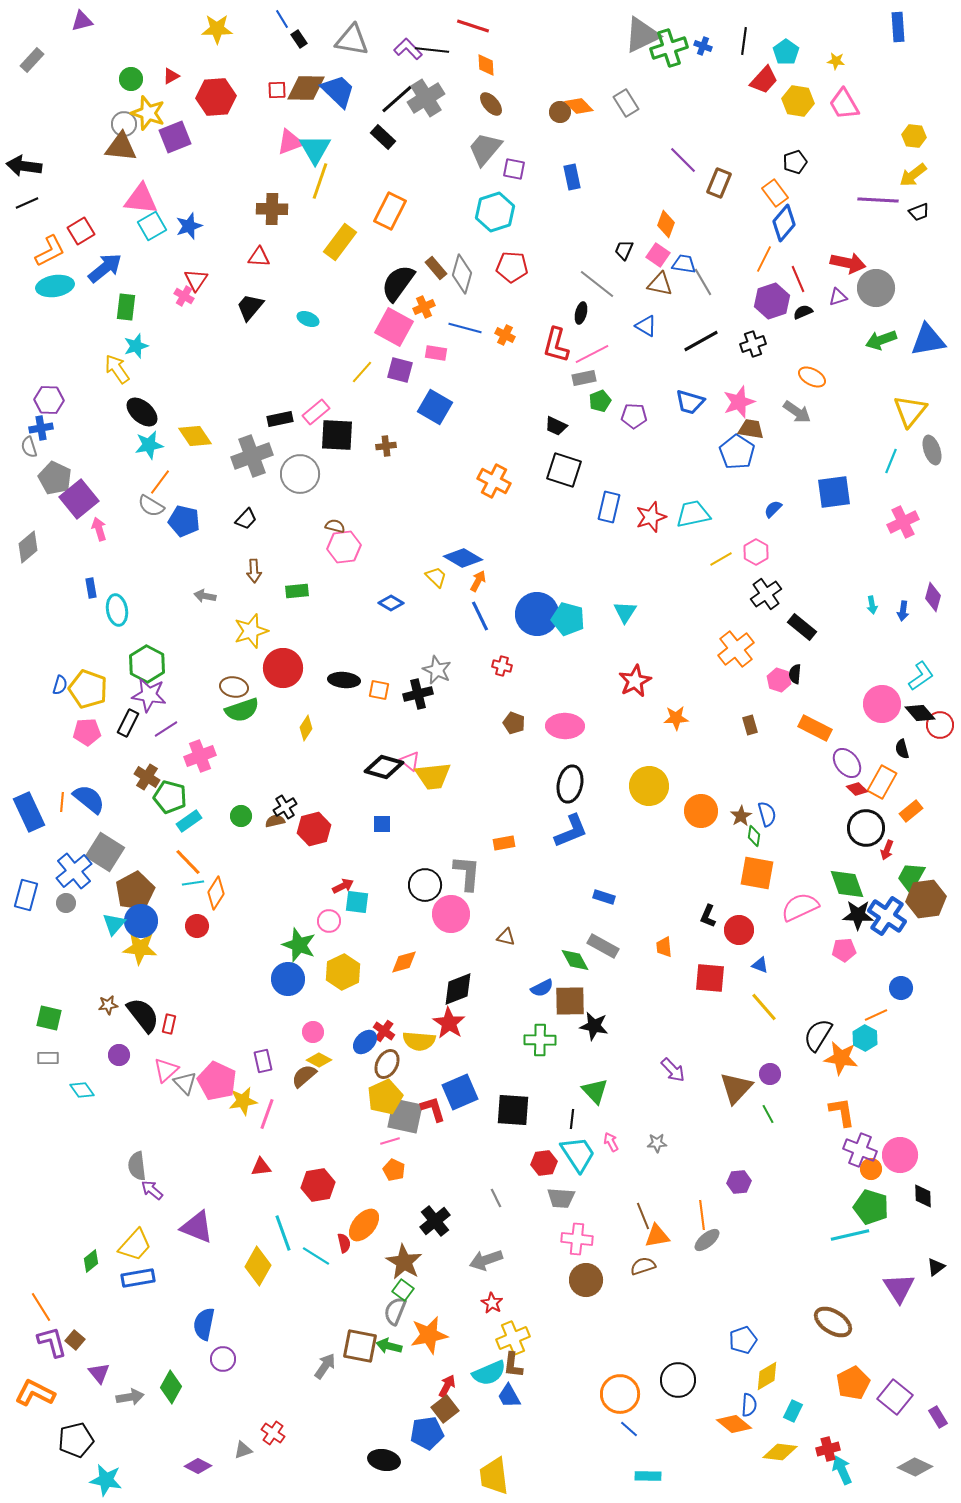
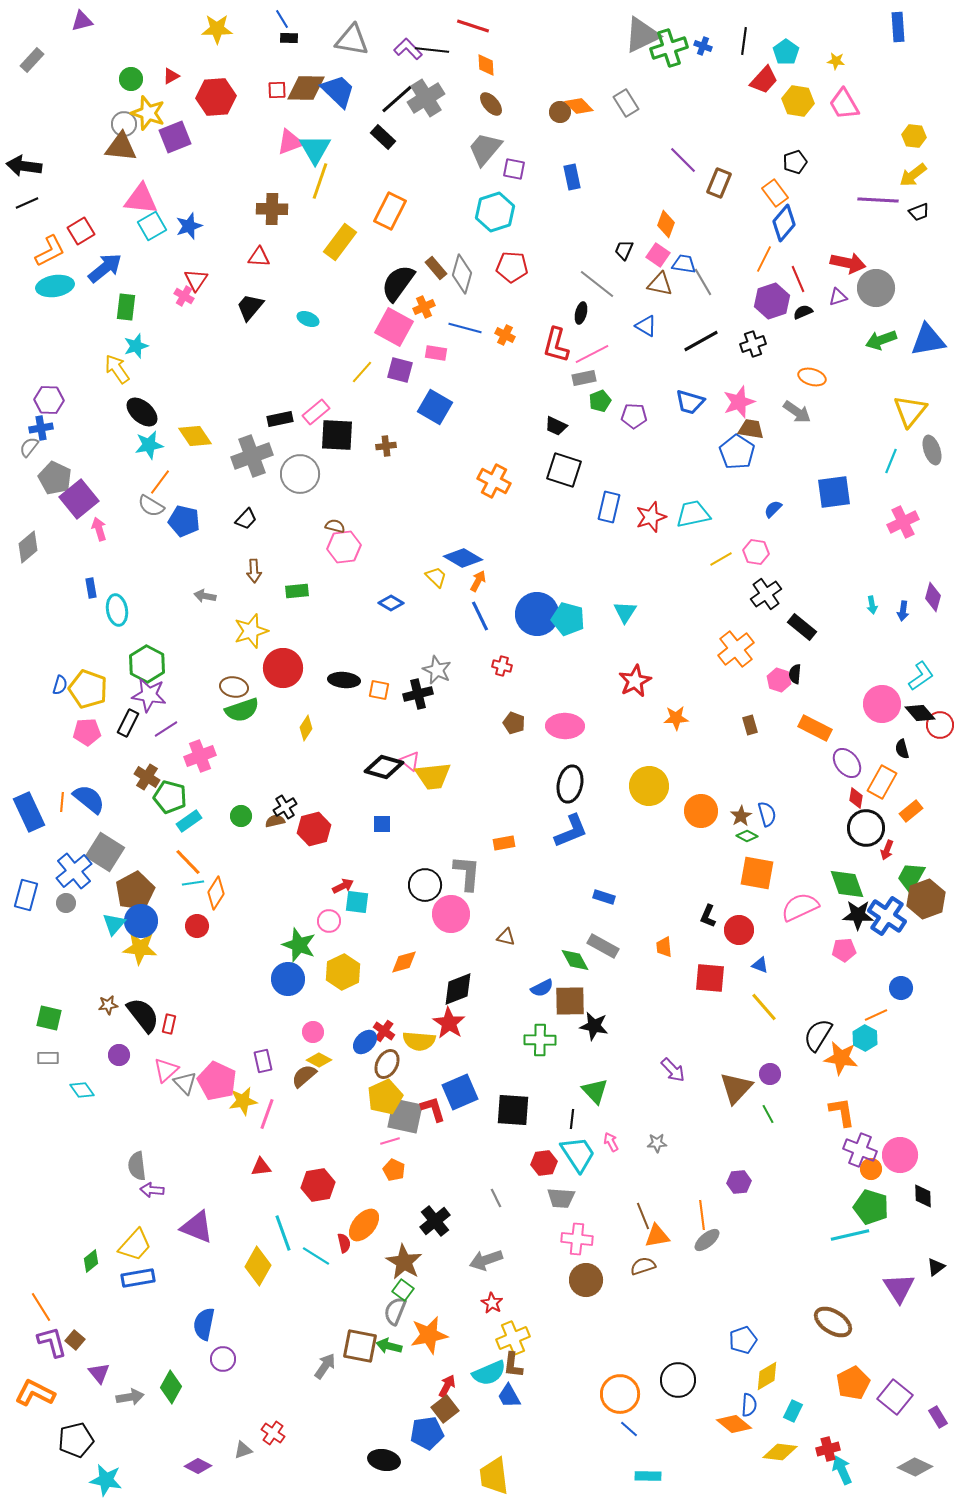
black rectangle at (299, 39): moved 10 px left, 1 px up; rotated 54 degrees counterclockwise
orange ellipse at (812, 377): rotated 12 degrees counterclockwise
gray semicircle at (29, 447): rotated 55 degrees clockwise
pink hexagon at (756, 552): rotated 20 degrees counterclockwise
red diamond at (857, 789): moved 1 px left, 9 px down; rotated 55 degrees clockwise
green diamond at (754, 836): moved 7 px left; rotated 70 degrees counterclockwise
brown hexagon at (926, 899): rotated 12 degrees counterclockwise
purple arrow at (152, 1190): rotated 35 degrees counterclockwise
